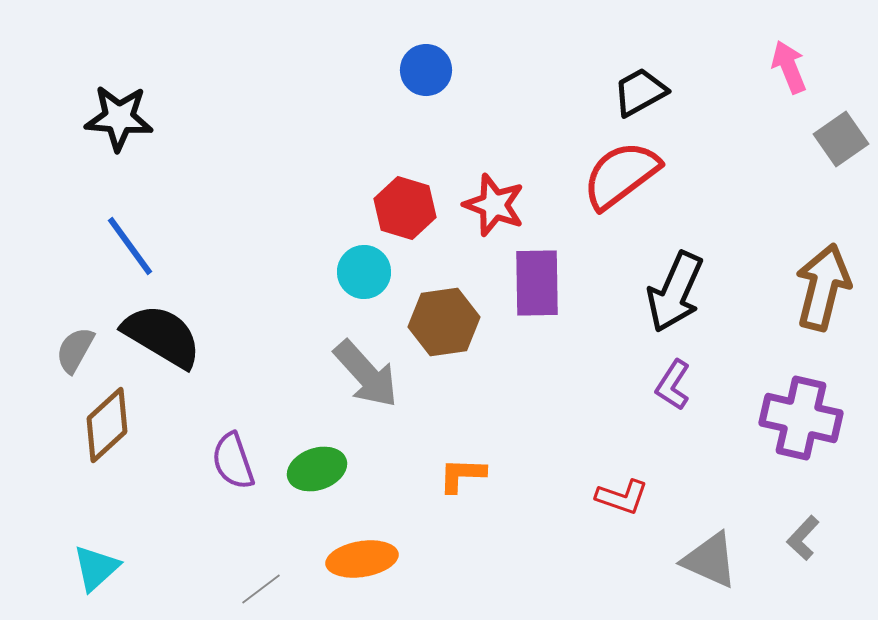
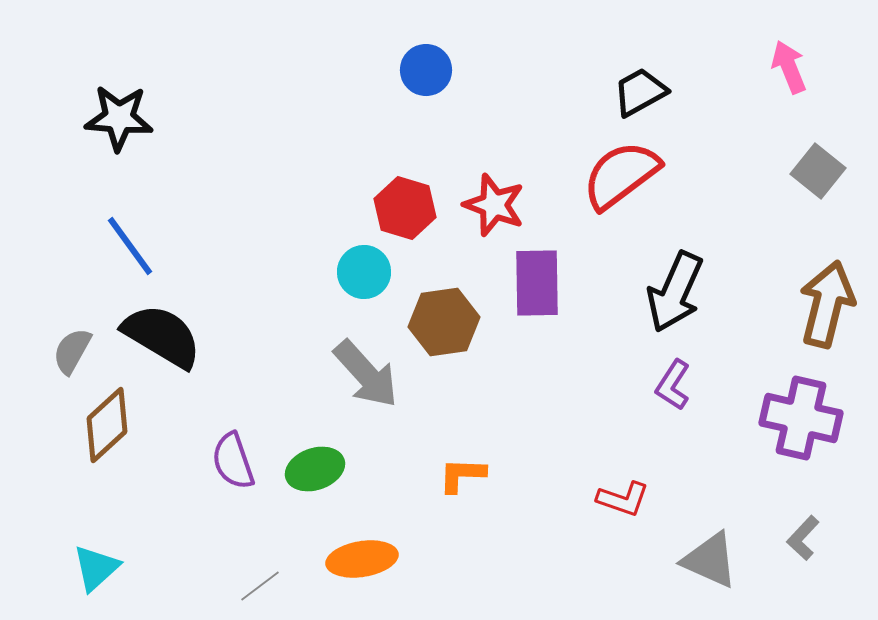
gray square: moved 23 px left, 32 px down; rotated 16 degrees counterclockwise
brown arrow: moved 4 px right, 17 px down
gray semicircle: moved 3 px left, 1 px down
green ellipse: moved 2 px left
red L-shape: moved 1 px right, 2 px down
gray line: moved 1 px left, 3 px up
